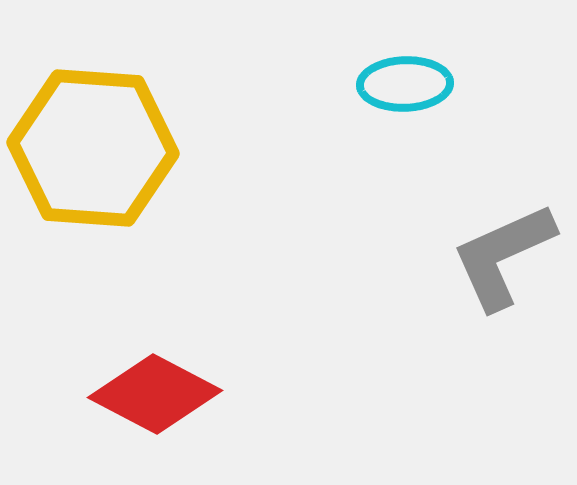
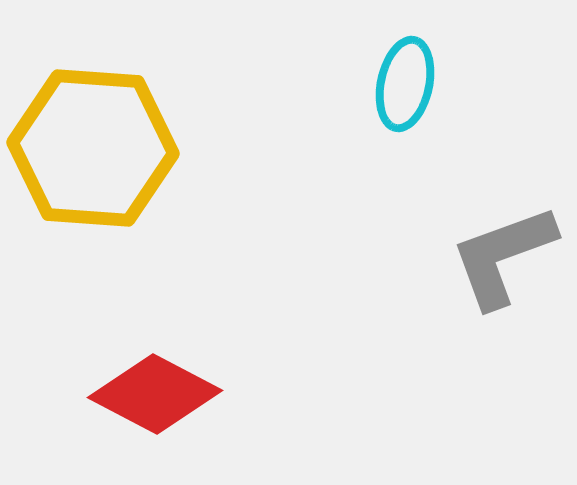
cyan ellipse: rotated 76 degrees counterclockwise
gray L-shape: rotated 4 degrees clockwise
